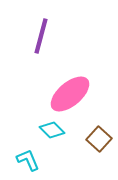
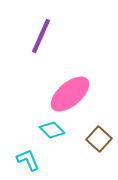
purple line: rotated 9 degrees clockwise
